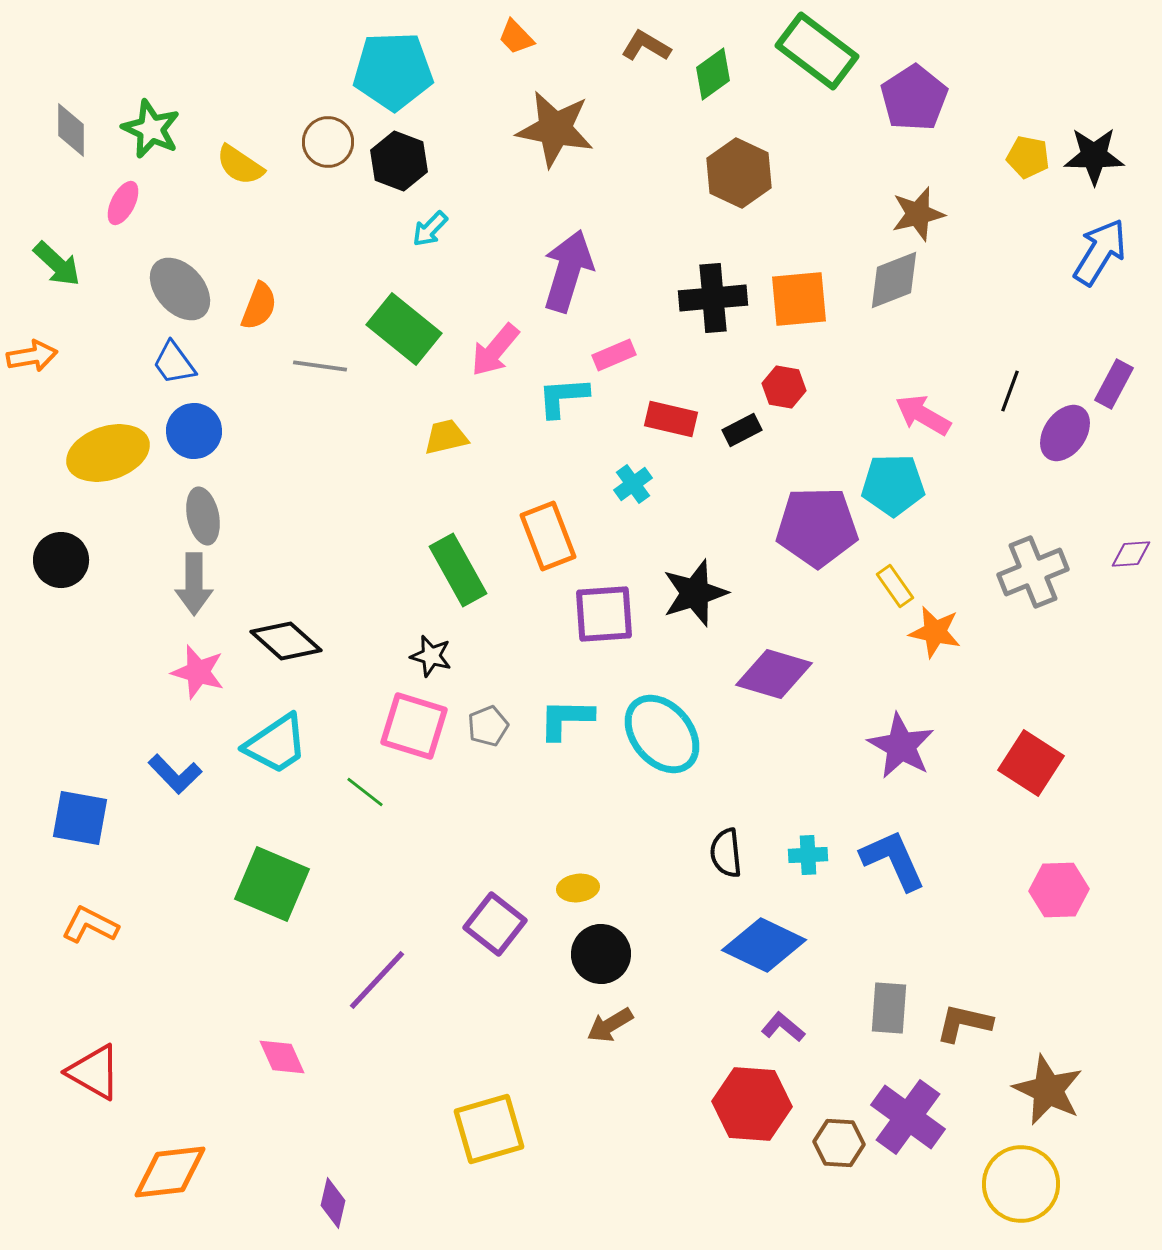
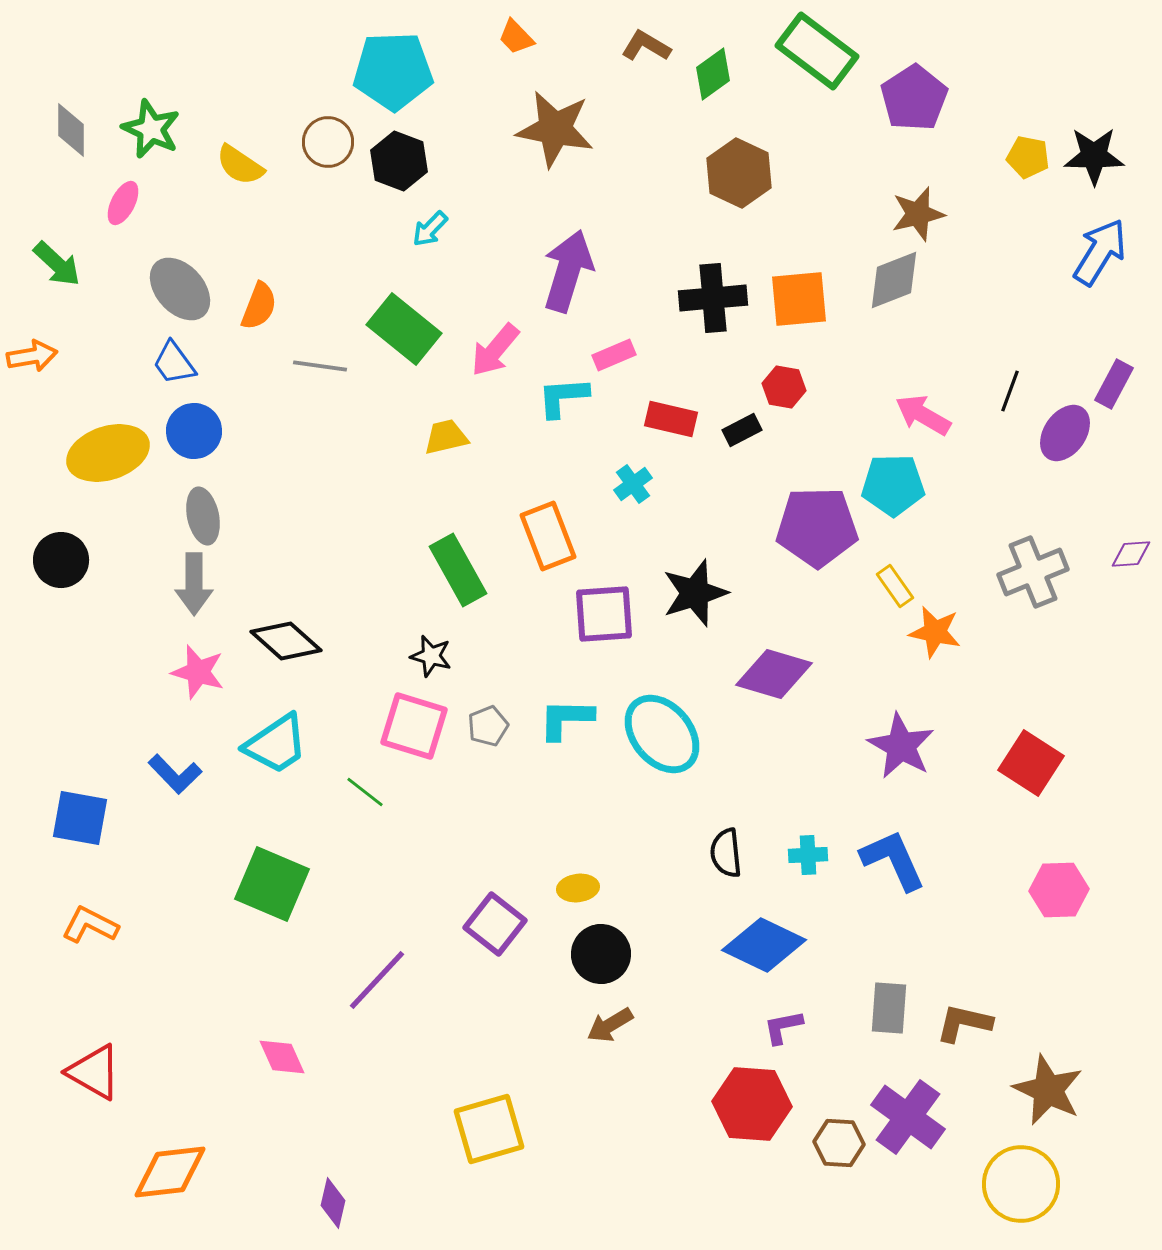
purple L-shape at (783, 1027): rotated 51 degrees counterclockwise
